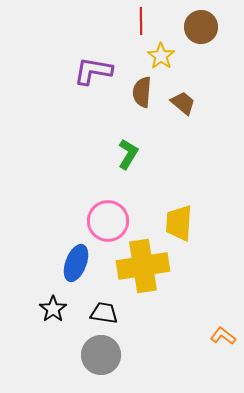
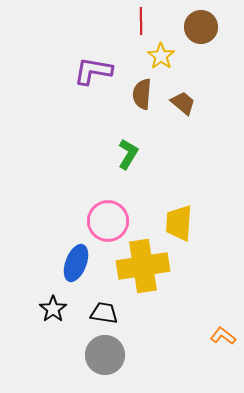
brown semicircle: moved 2 px down
gray circle: moved 4 px right
